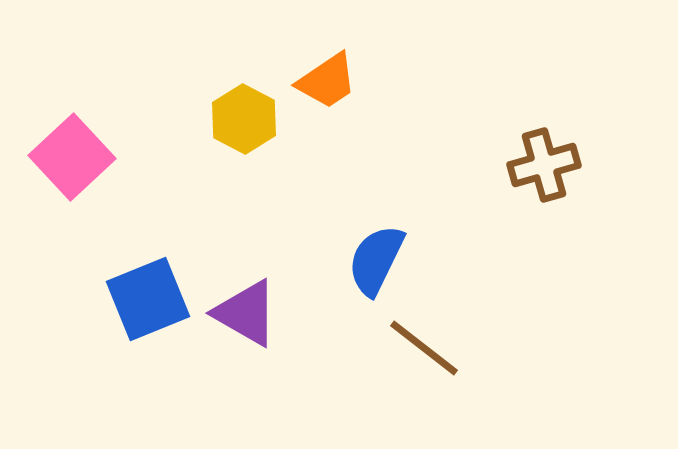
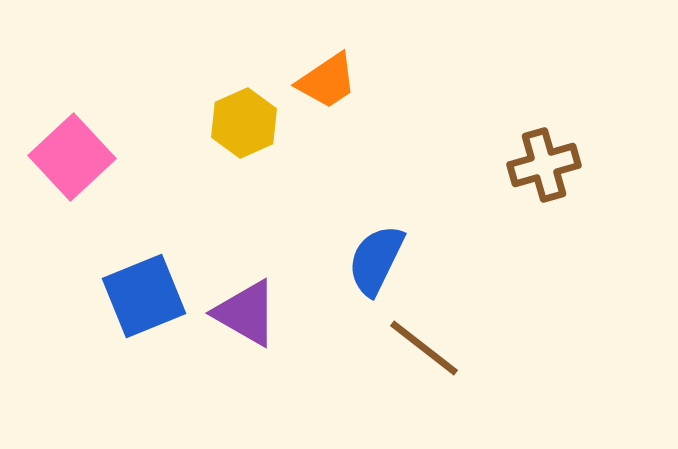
yellow hexagon: moved 4 px down; rotated 8 degrees clockwise
blue square: moved 4 px left, 3 px up
